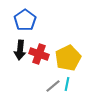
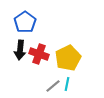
blue pentagon: moved 2 px down
